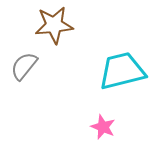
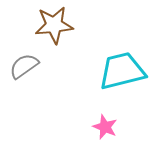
gray semicircle: rotated 16 degrees clockwise
pink star: moved 2 px right
